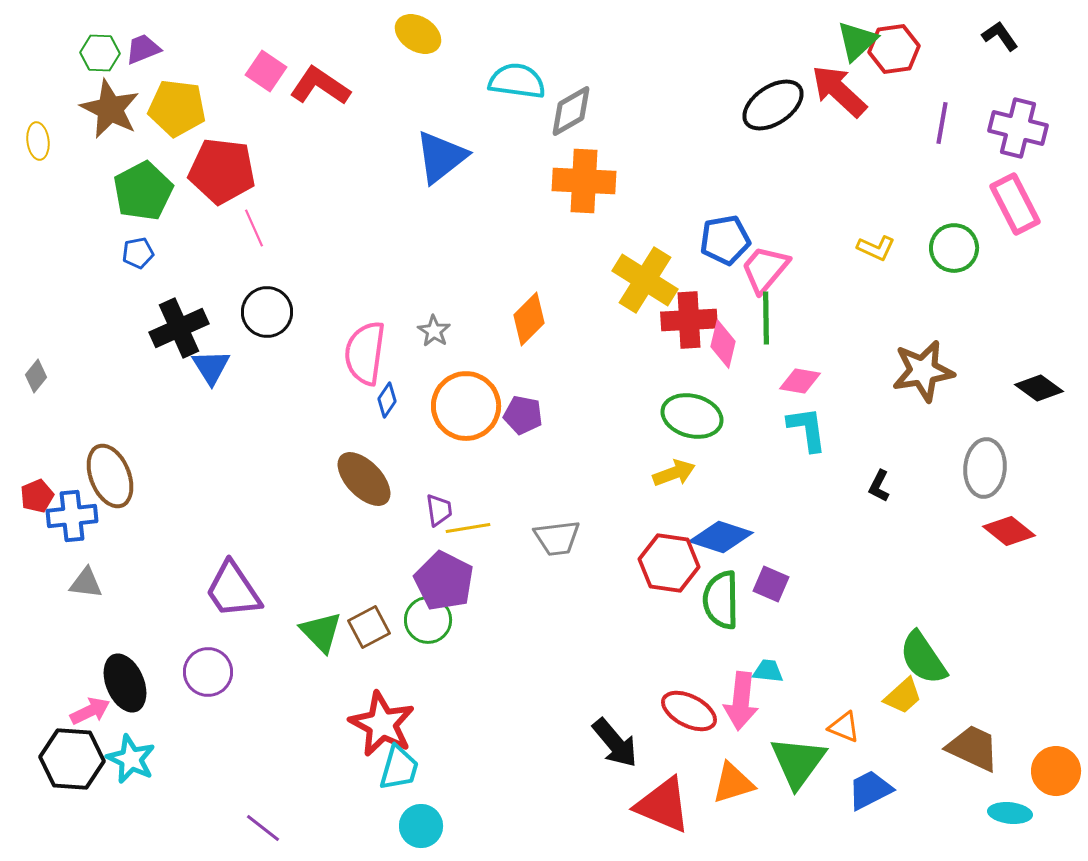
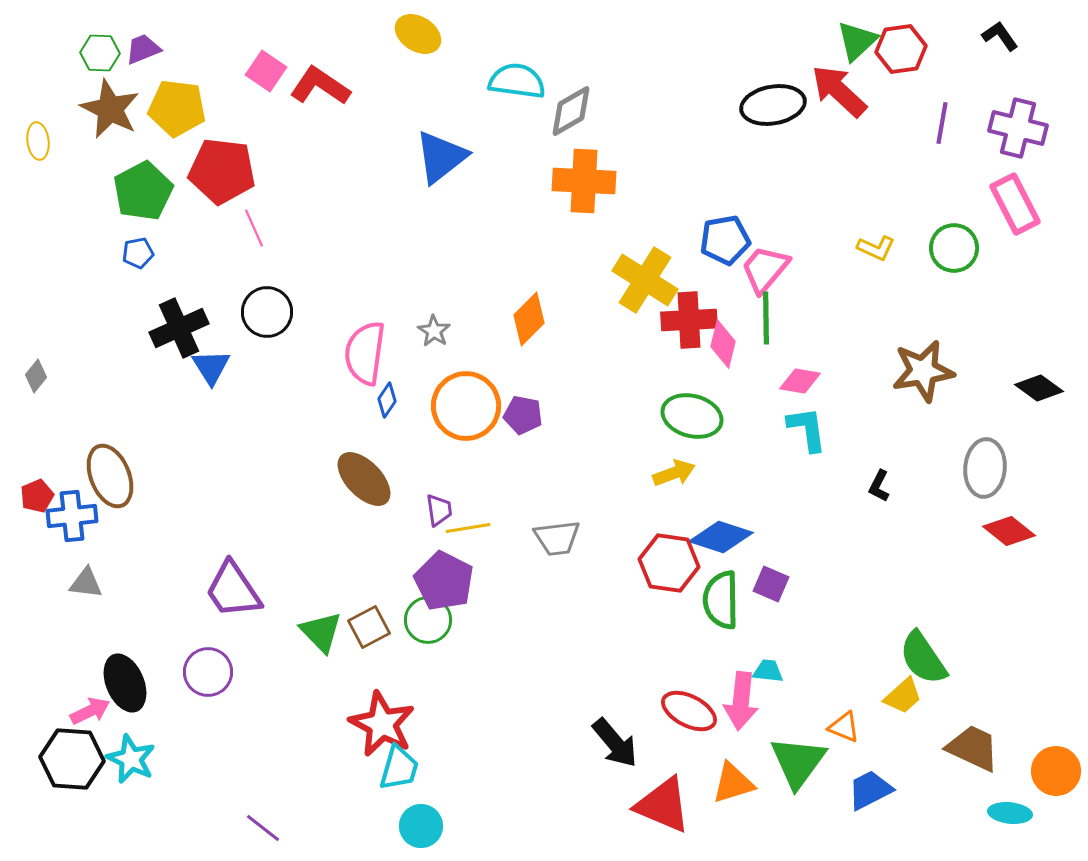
red hexagon at (894, 49): moved 7 px right
black ellipse at (773, 105): rotated 24 degrees clockwise
